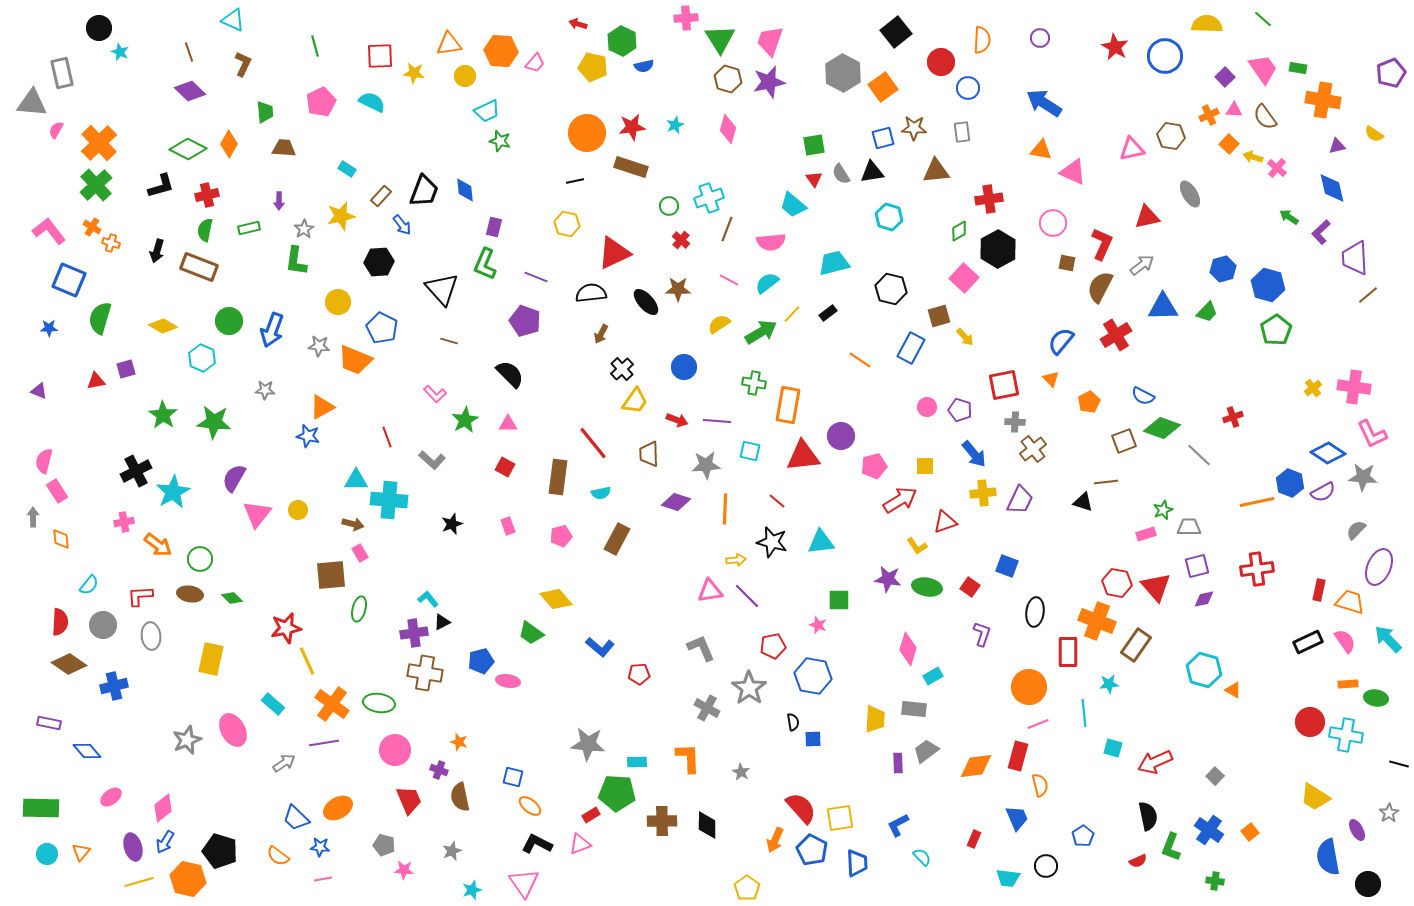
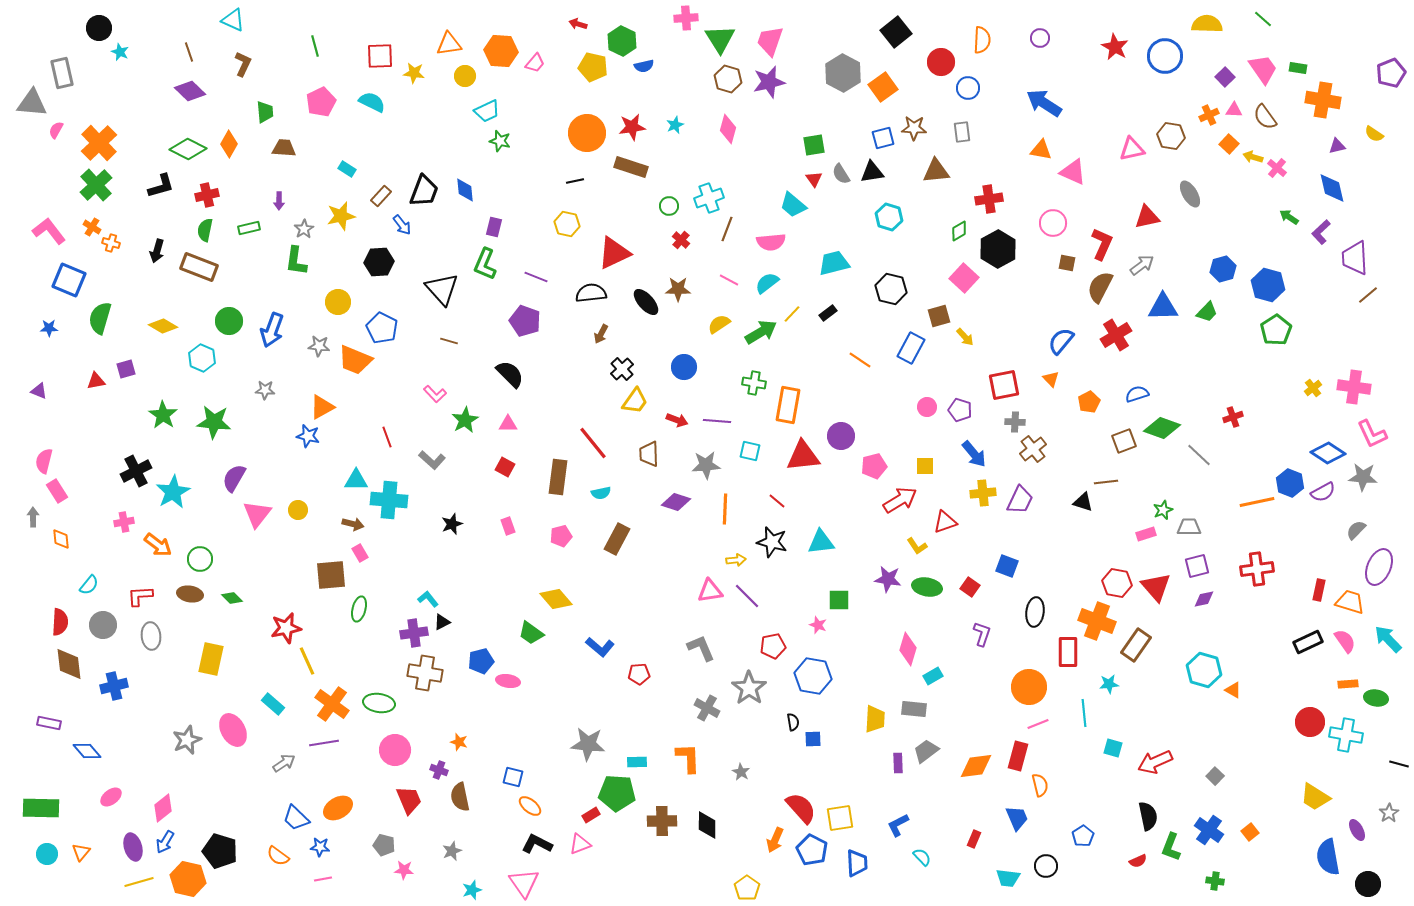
blue semicircle at (1143, 396): moved 6 px left, 2 px up; rotated 135 degrees clockwise
brown diamond at (69, 664): rotated 48 degrees clockwise
